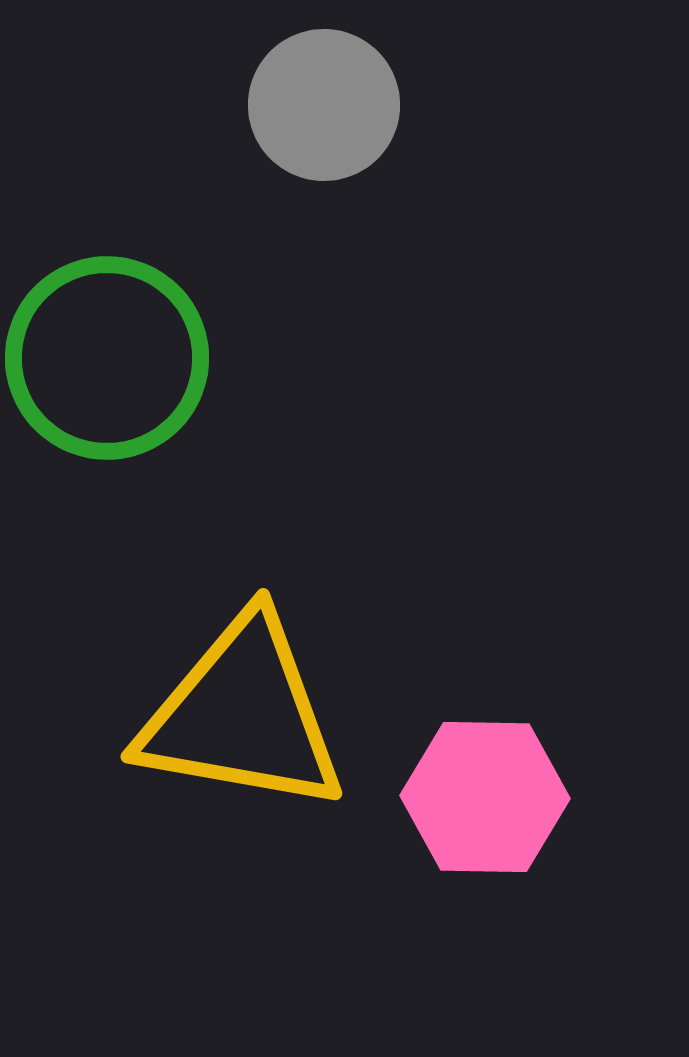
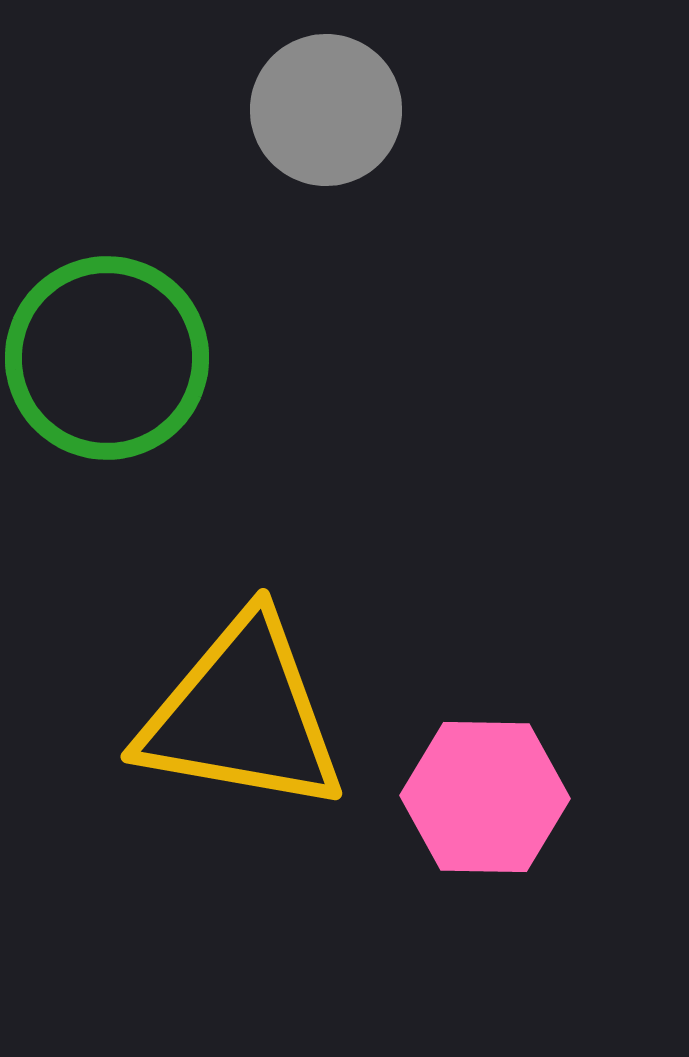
gray circle: moved 2 px right, 5 px down
